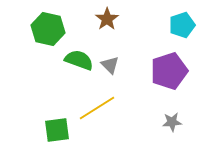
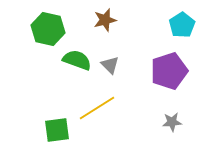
brown star: moved 2 px left, 1 px down; rotated 20 degrees clockwise
cyan pentagon: rotated 15 degrees counterclockwise
green semicircle: moved 2 px left
